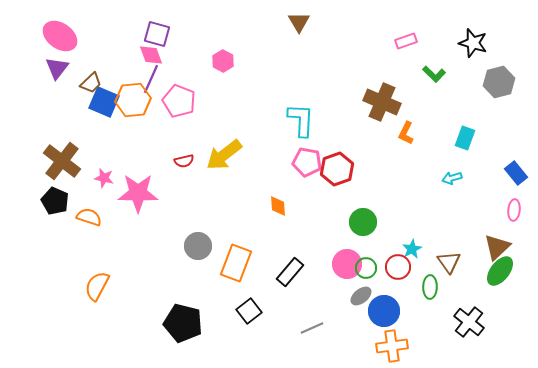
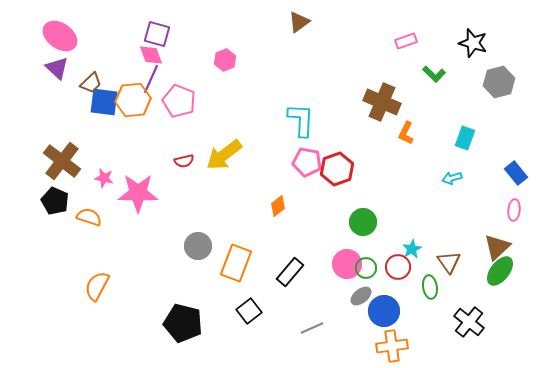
brown triangle at (299, 22): rotated 25 degrees clockwise
pink hexagon at (223, 61): moved 2 px right, 1 px up; rotated 10 degrees clockwise
purple triangle at (57, 68): rotated 25 degrees counterclockwise
blue square at (104, 102): rotated 16 degrees counterclockwise
orange diamond at (278, 206): rotated 55 degrees clockwise
green ellipse at (430, 287): rotated 10 degrees counterclockwise
